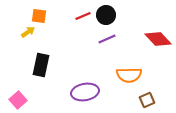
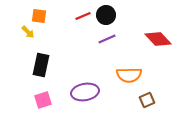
yellow arrow: rotated 80 degrees clockwise
pink square: moved 25 px right; rotated 24 degrees clockwise
